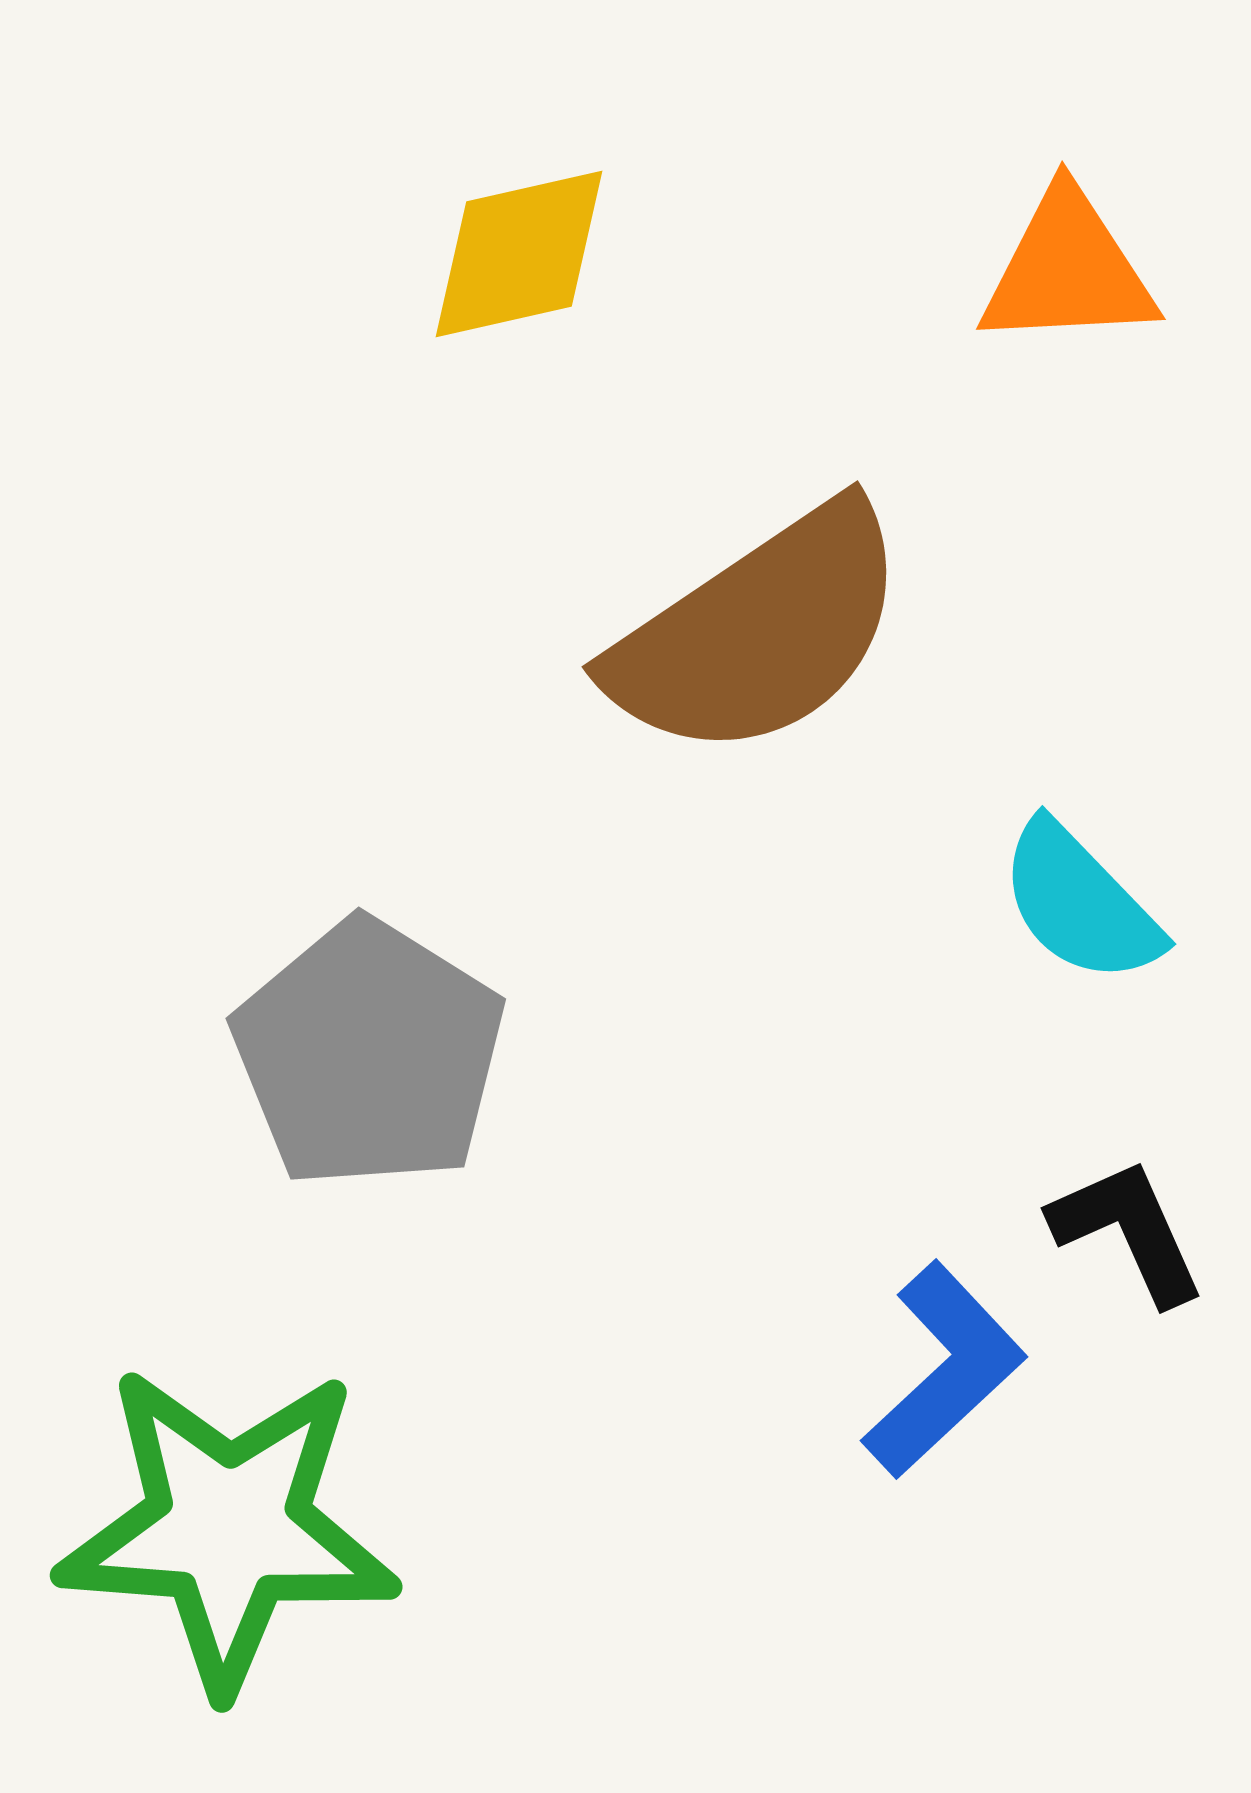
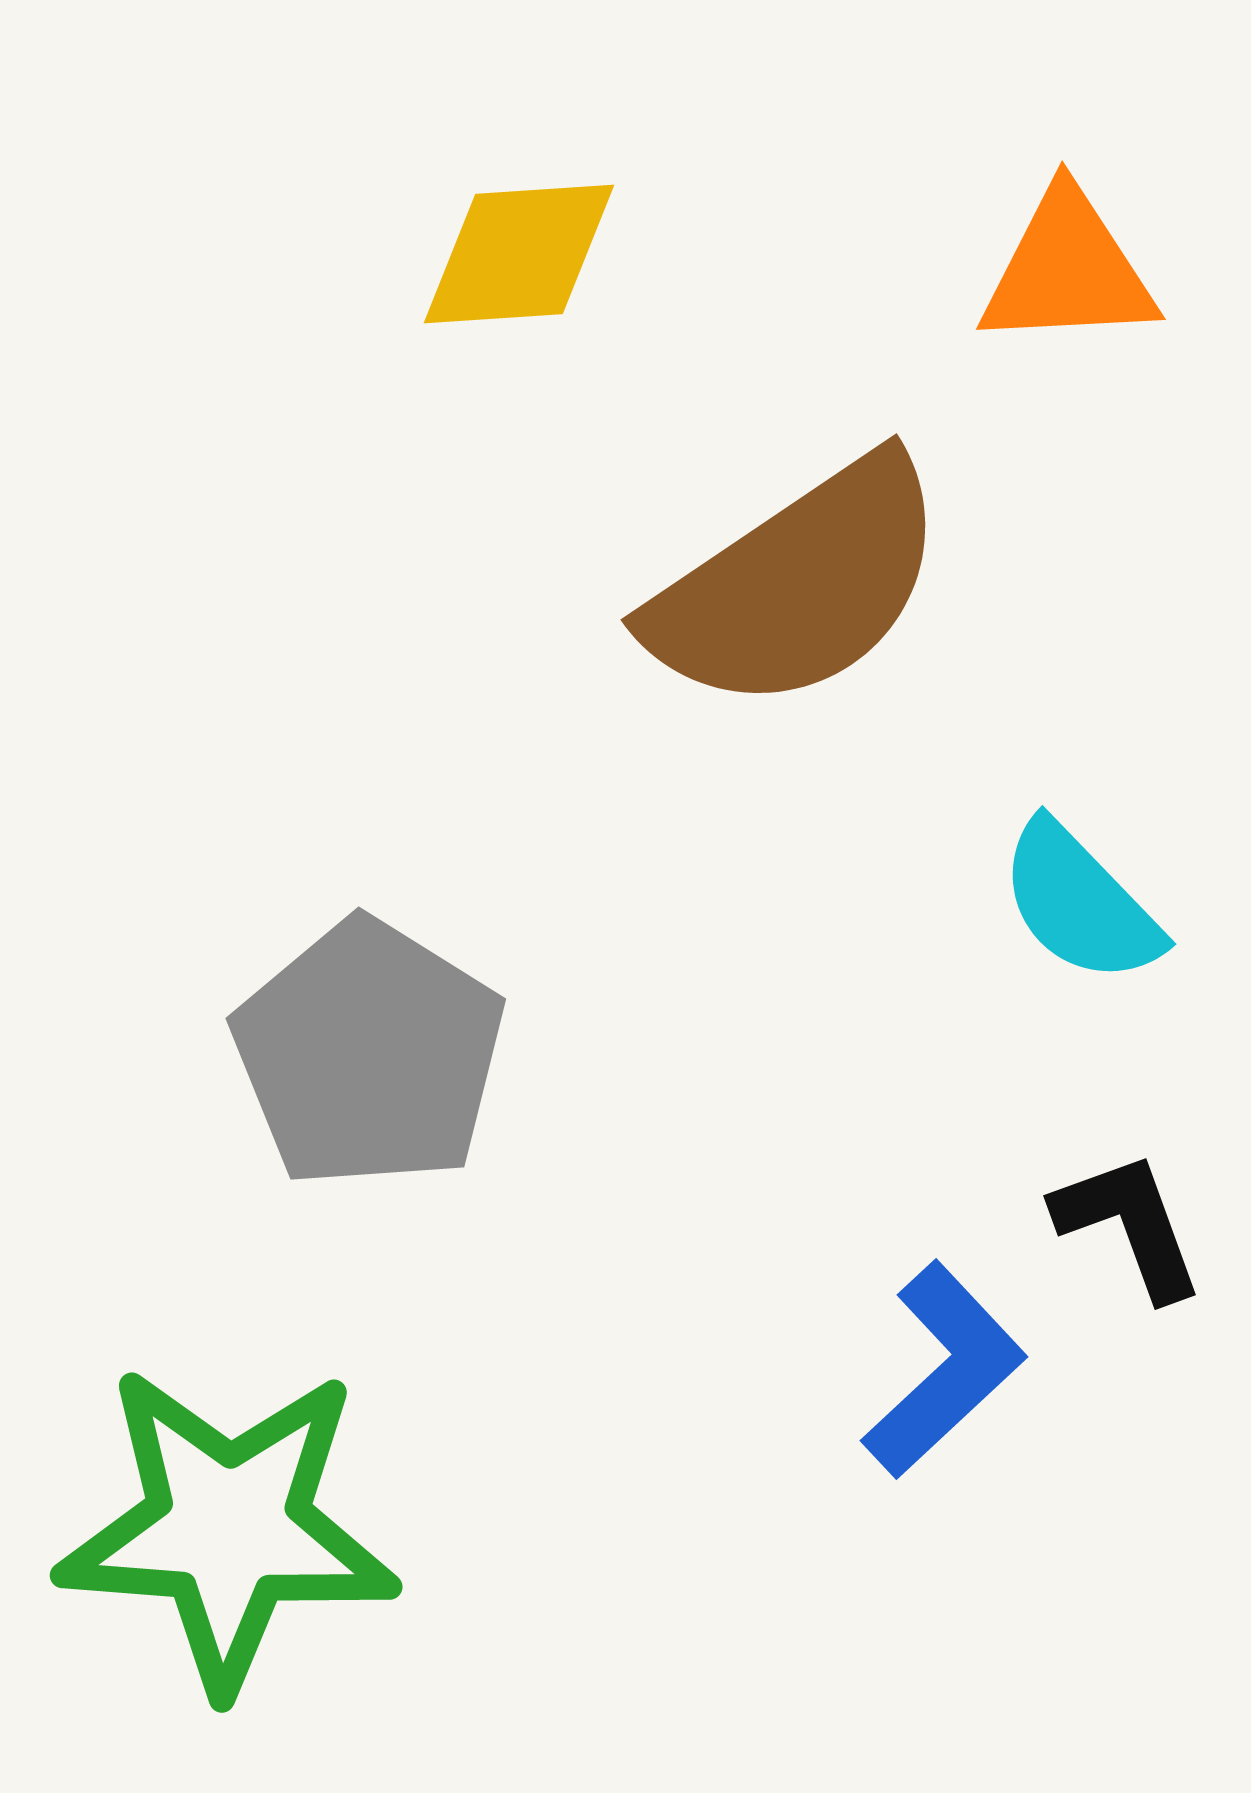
yellow diamond: rotated 9 degrees clockwise
brown semicircle: moved 39 px right, 47 px up
black L-shape: moved 1 px right, 6 px up; rotated 4 degrees clockwise
